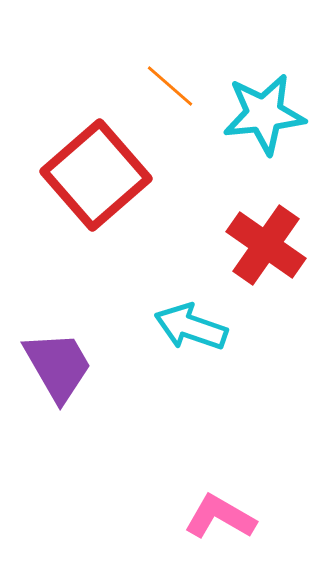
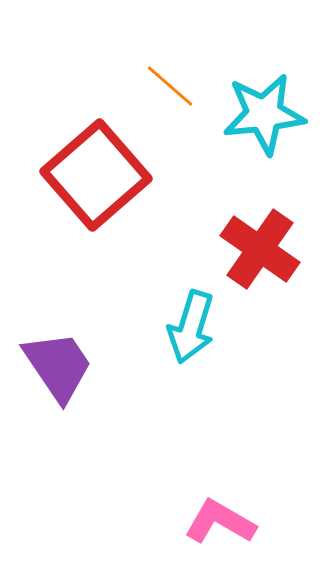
red cross: moved 6 px left, 4 px down
cyan arrow: rotated 92 degrees counterclockwise
purple trapezoid: rotated 4 degrees counterclockwise
pink L-shape: moved 5 px down
